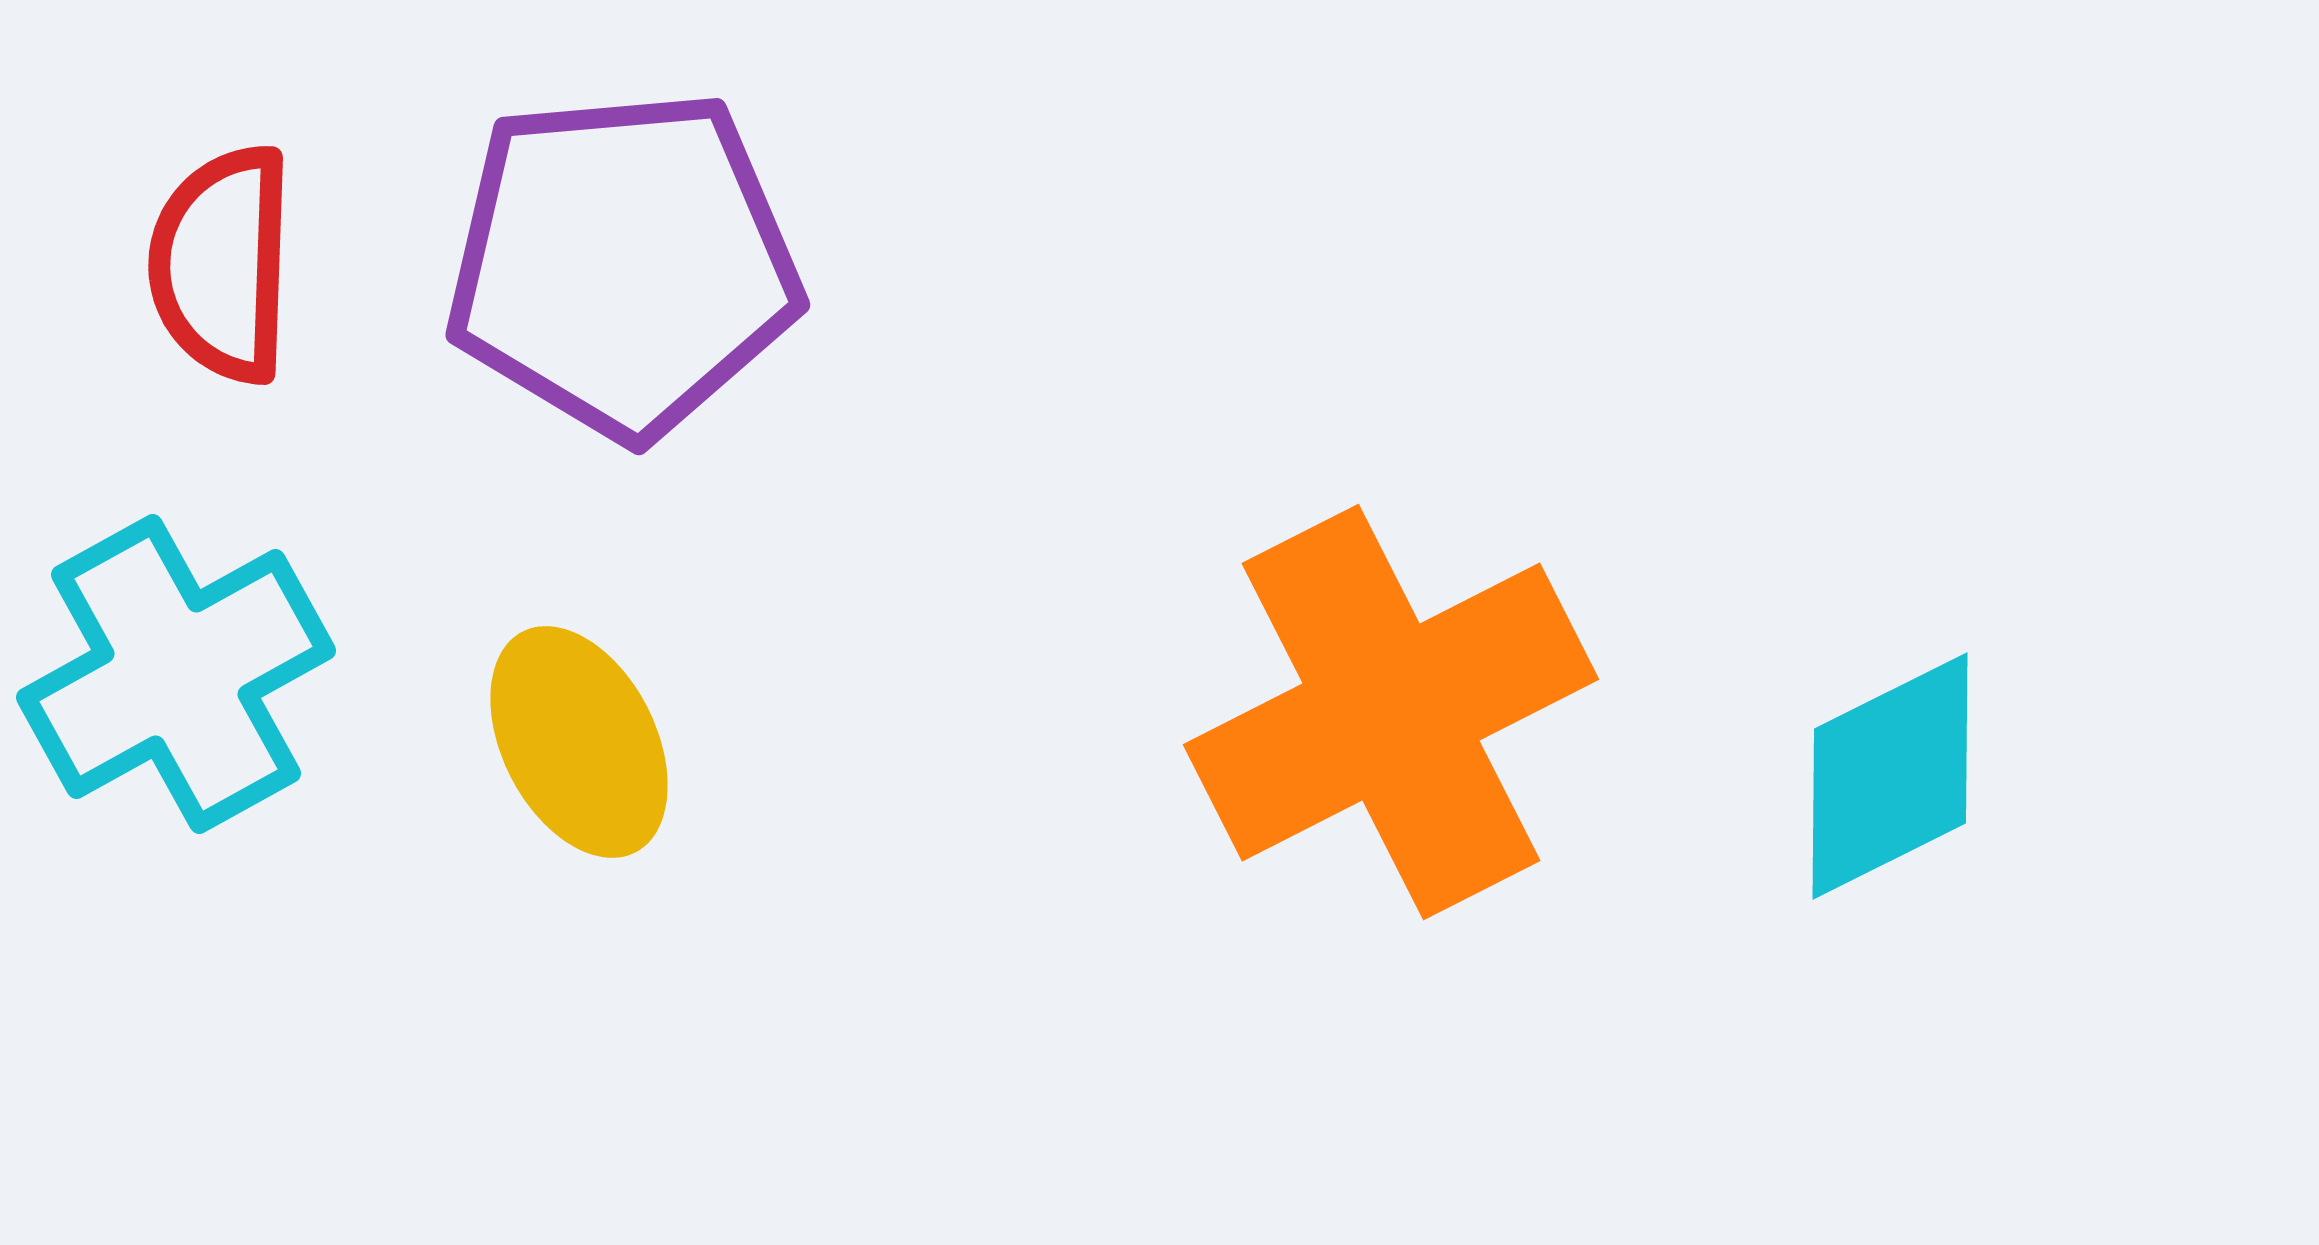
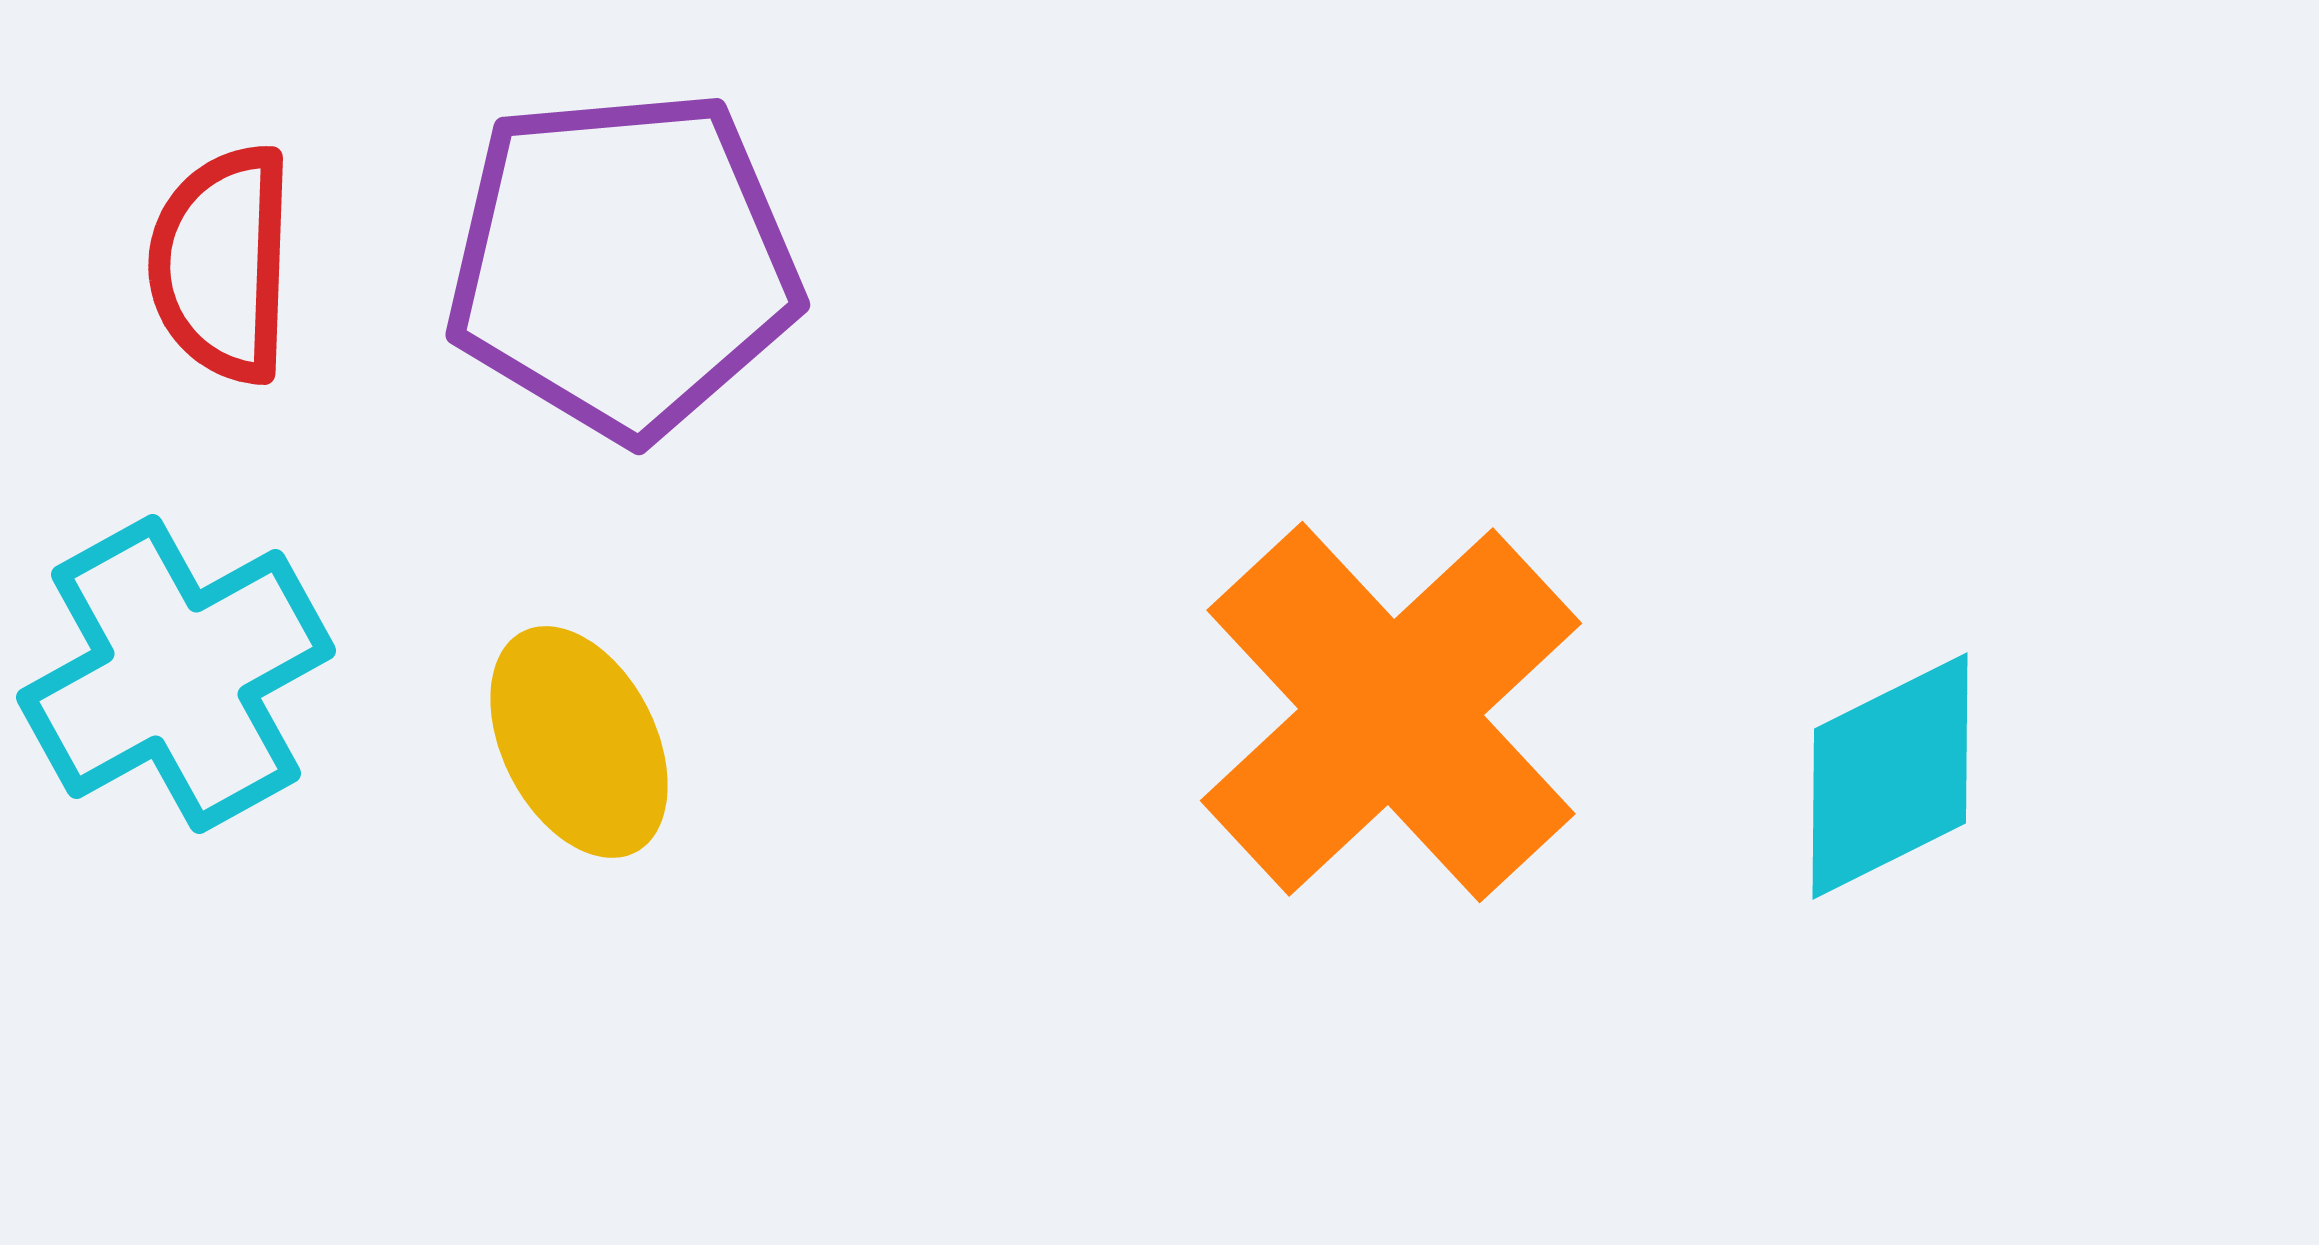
orange cross: rotated 16 degrees counterclockwise
